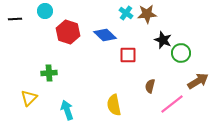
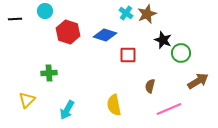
brown star: rotated 18 degrees counterclockwise
blue diamond: rotated 25 degrees counterclockwise
yellow triangle: moved 2 px left, 2 px down
pink line: moved 3 px left, 5 px down; rotated 15 degrees clockwise
cyan arrow: rotated 132 degrees counterclockwise
